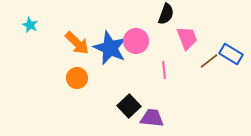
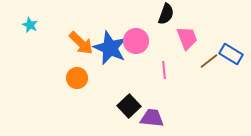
orange arrow: moved 4 px right
